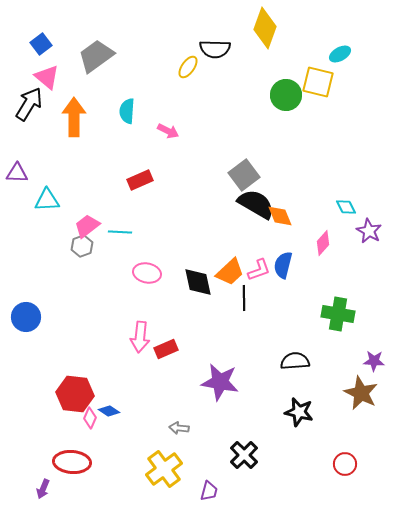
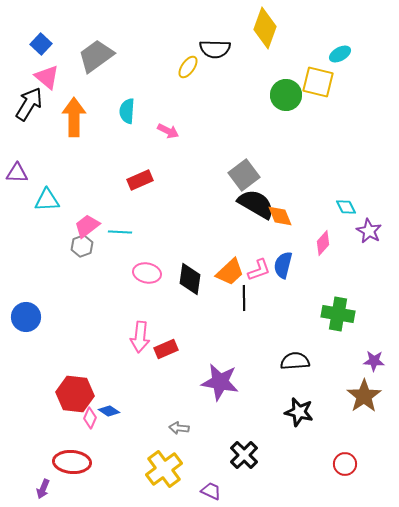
blue square at (41, 44): rotated 10 degrees counterclockwise
black diamond at (198, 282): moved 8 px left, 3 px up; rotated 20 degrees clockwise
brown star at (361, 393): moved 3 px right, 3 px down; rotated 12 degrees clockwise
purple trapezoid at (209, 491): moved 2 px right; rotated 80 degrees counterclockwise
